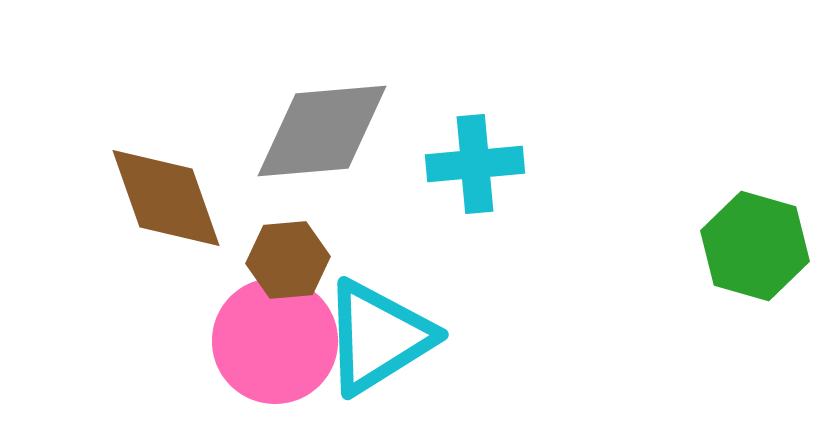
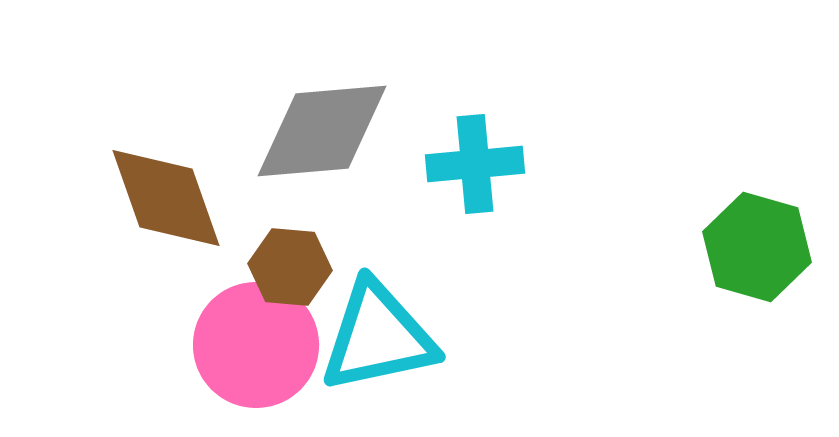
green hexagon: moved 2 px right, 1 px down
brown hexagon: moved 2 px right, 7 px down; rotated 10 degrees clockwise
cyan triangle: rotated 20 degrees clockwise
pink circle: moved 19 px left, 4 px down
